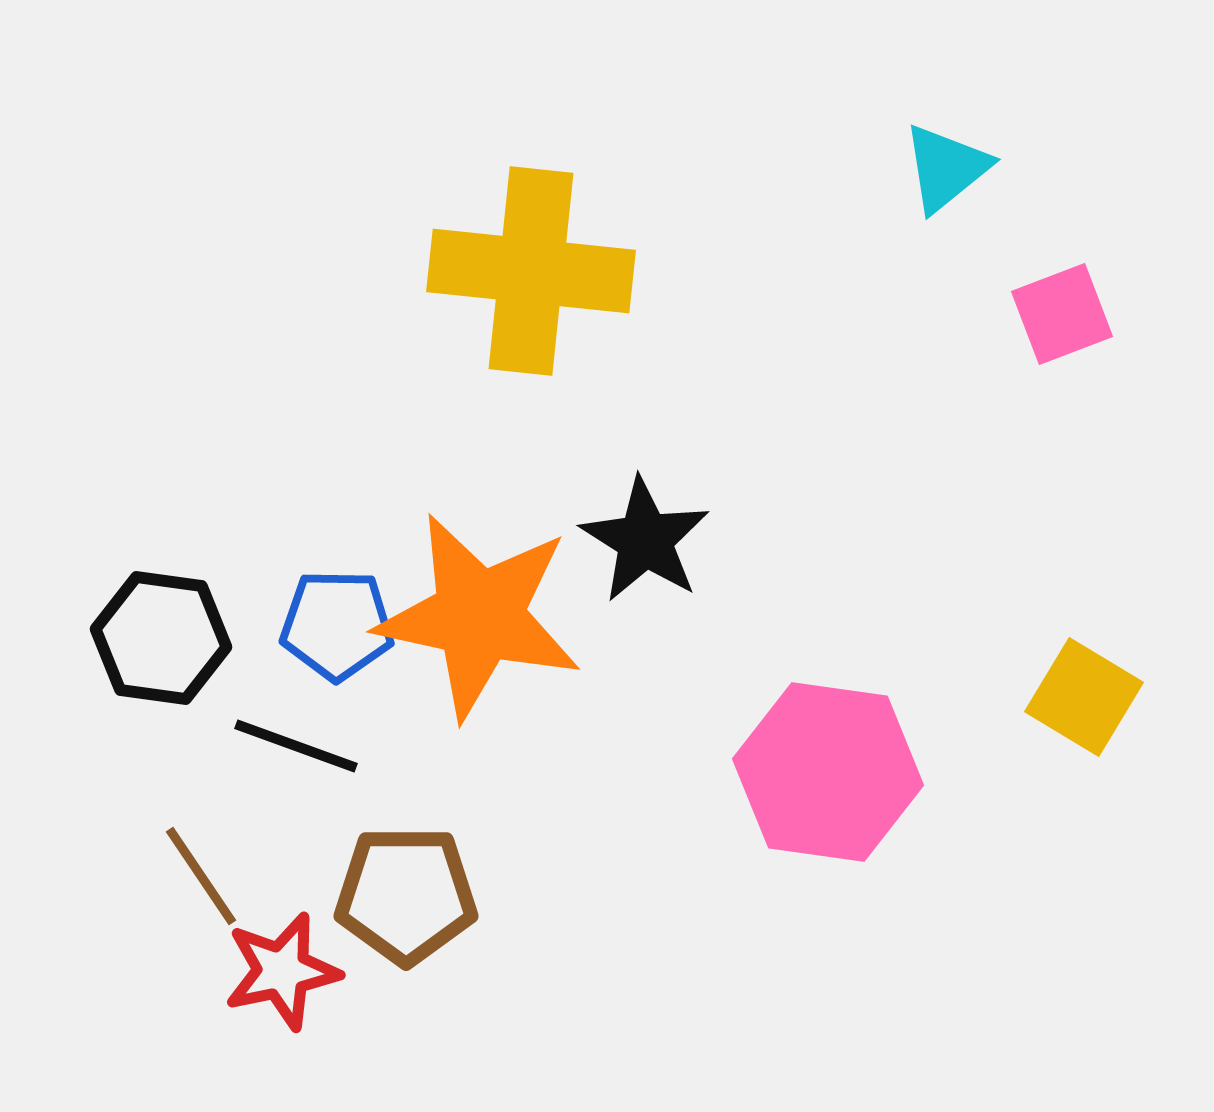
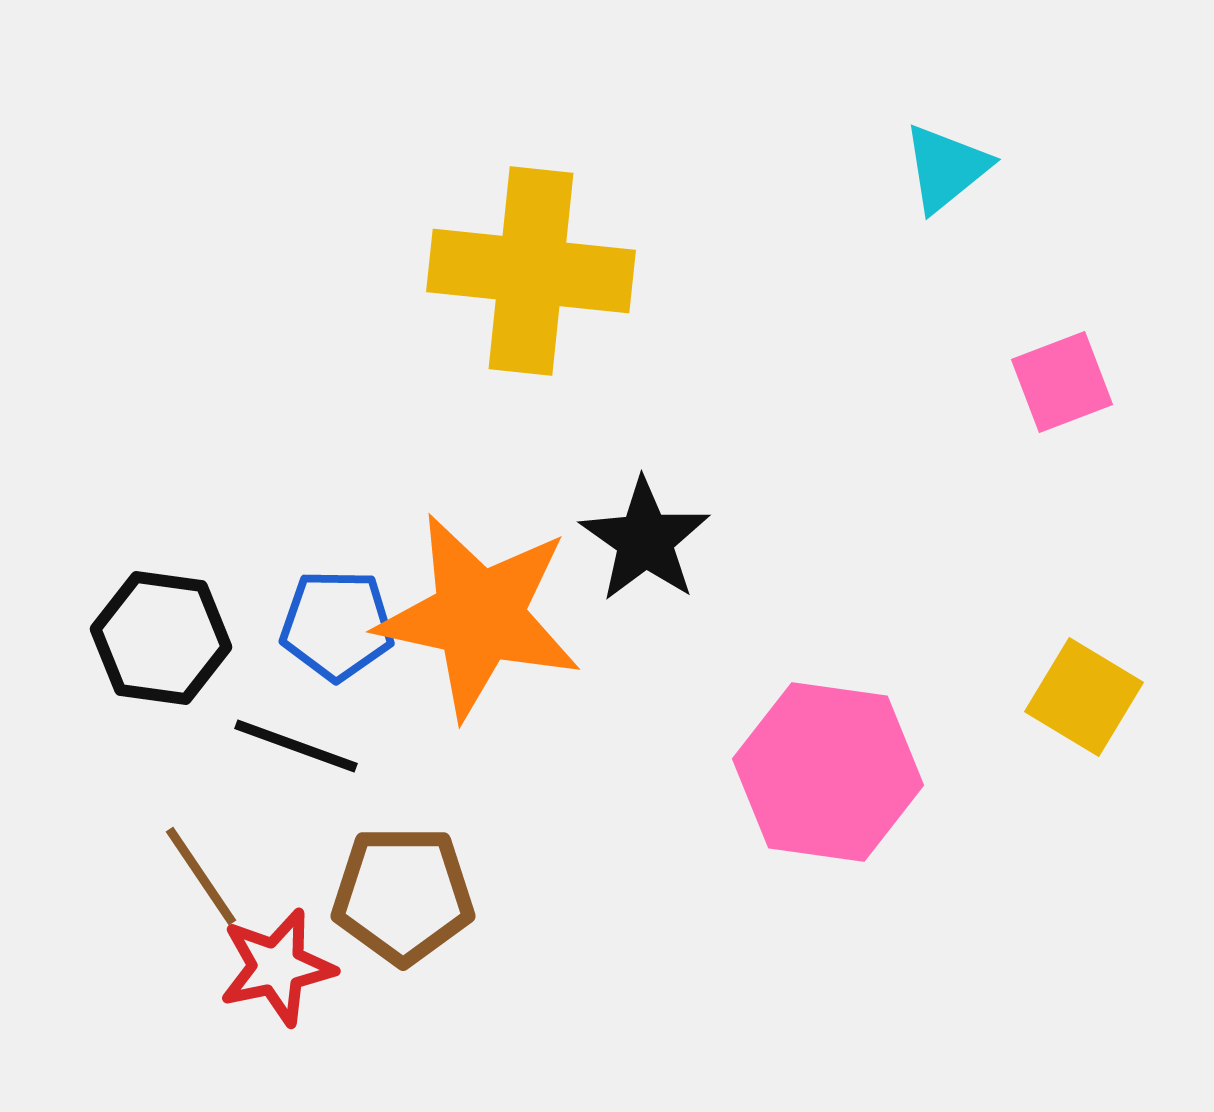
pink square: moved 68 px down
black star: rotated 3 degrees clockwise
brown pentagon: moved 3 px left
red star: moved 5 px left, 4 px up
